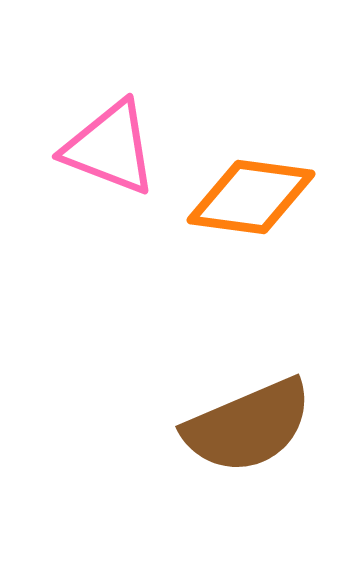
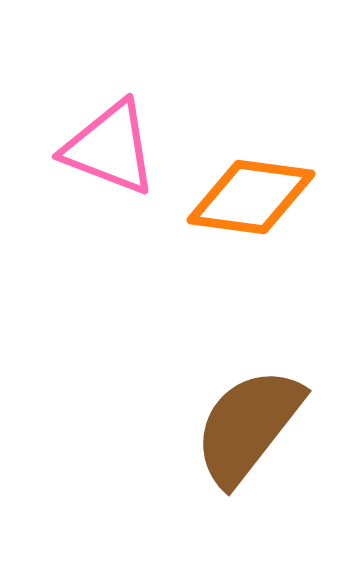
brown semicircle: rotated 151 degrees clockwise
